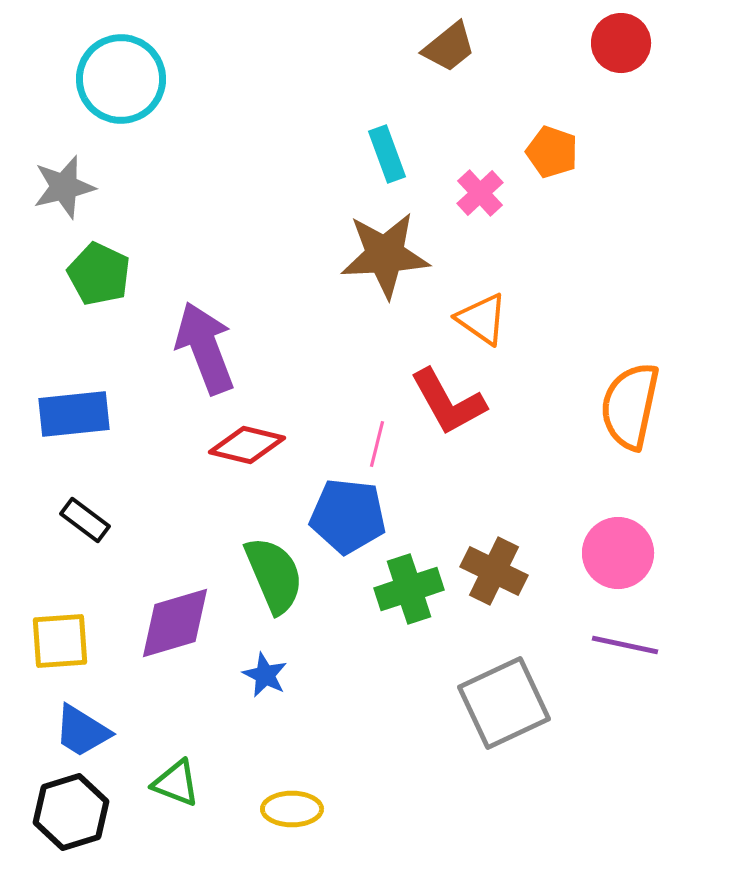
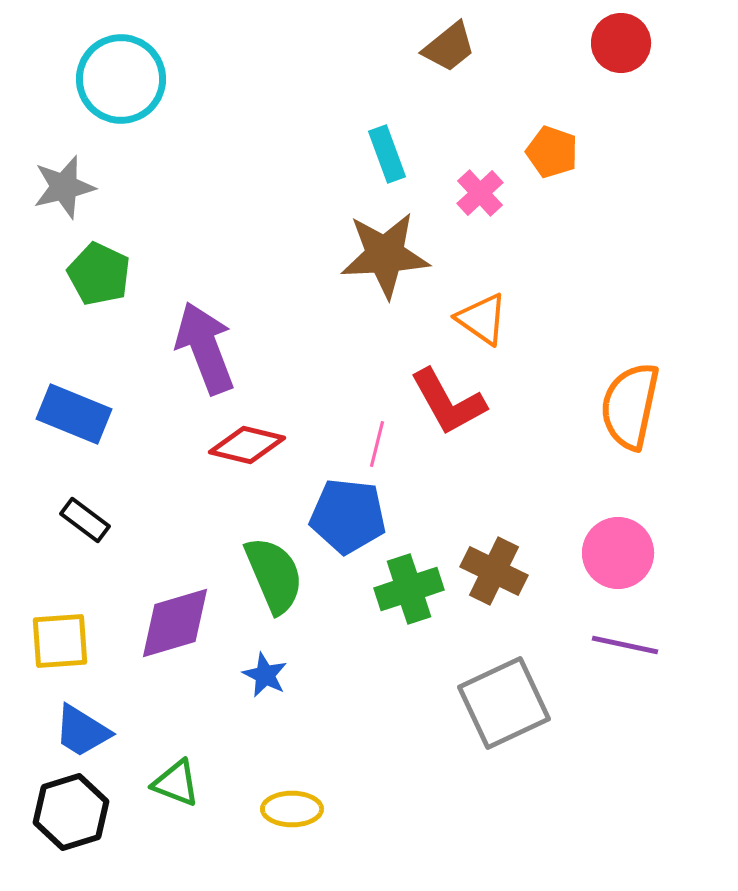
blue rectangle: rotated 28 degrees clockwise
